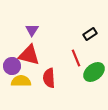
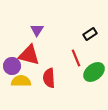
purple triangle: moved 5 px right
